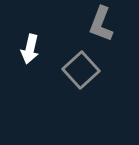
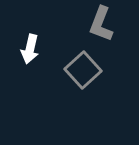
gray square: moved 2 px right
